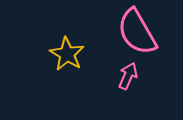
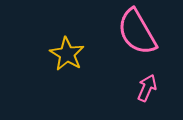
pink arrow: moved 19 px right, 12 px down
